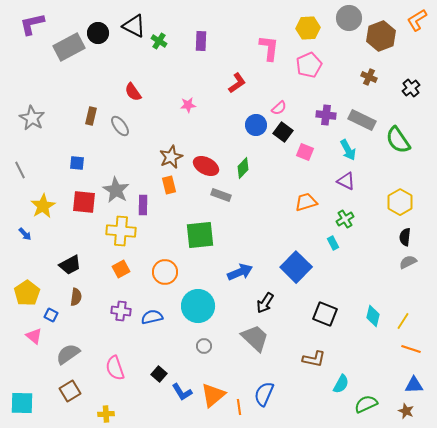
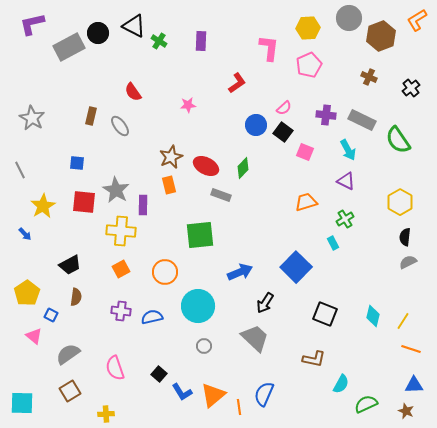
pink semicircle at (279, 108): moved 5 px right
